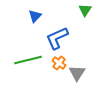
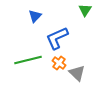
gray triangle: rotated 18 degrees counterclockwise
